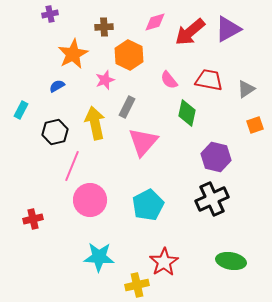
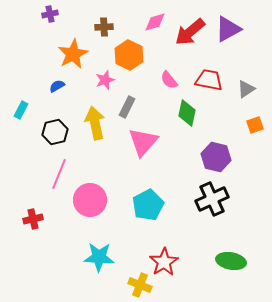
pink line: moved 13 px left, 8 px down
yellow cross: moved 3 px right; rotated 35 degrees clockwise
